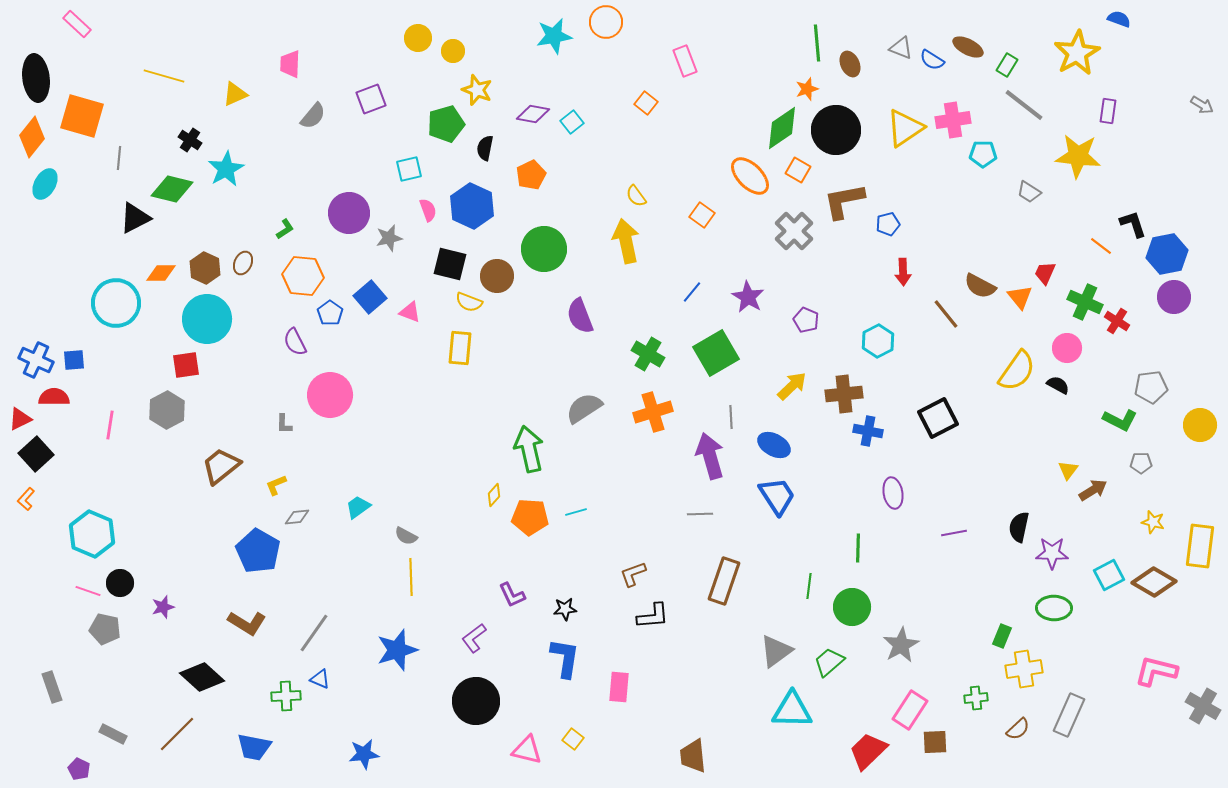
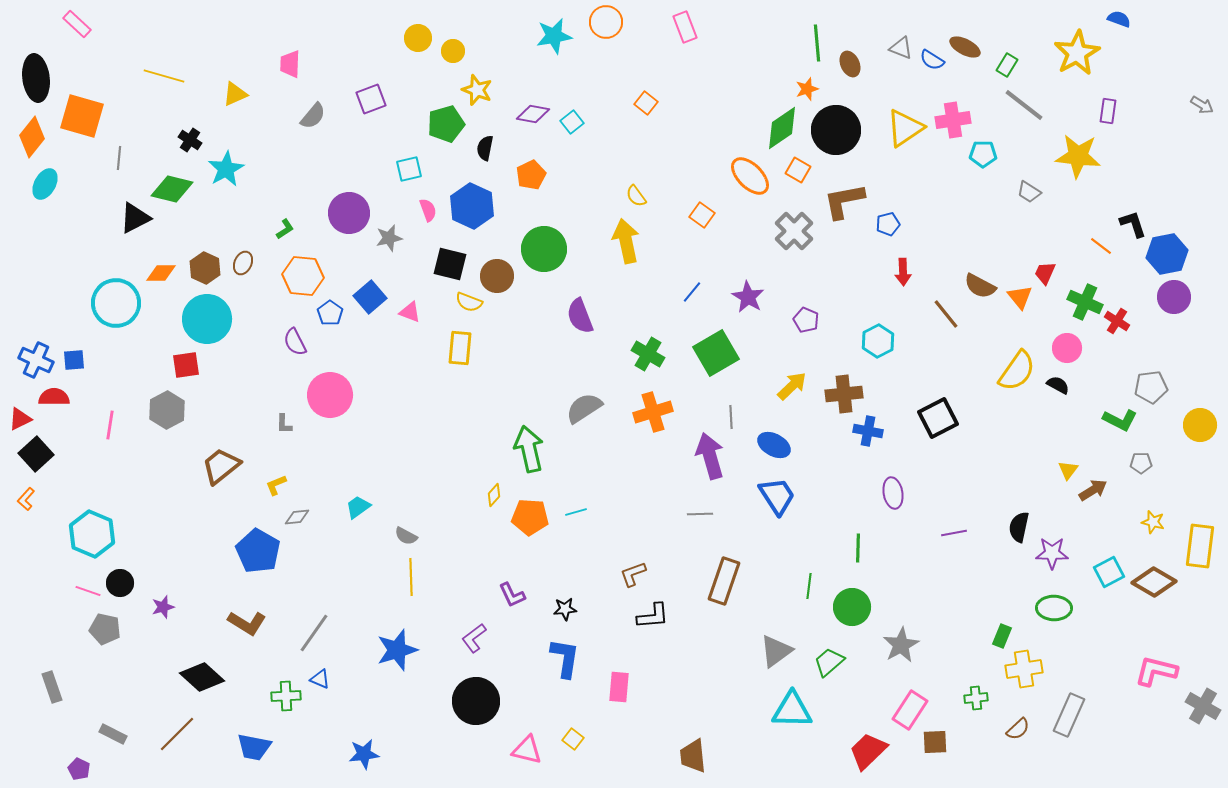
brown ellipse at (968, 47): moved 3 px left
pink rectangle at (685, 61): moved 34 px up
cyan square at (1109, 575): moved 3 px up
